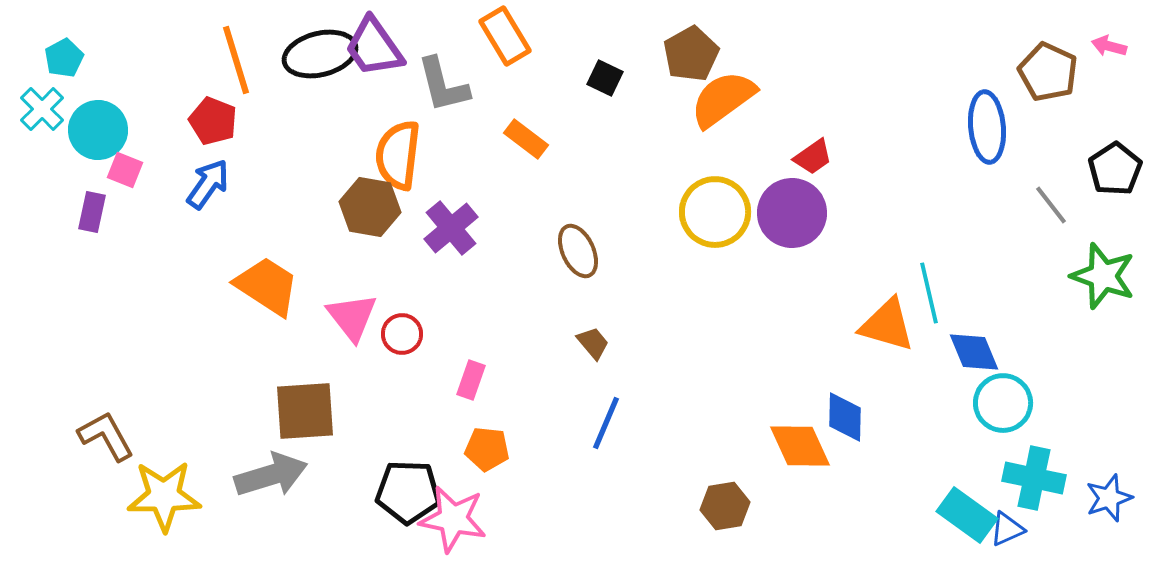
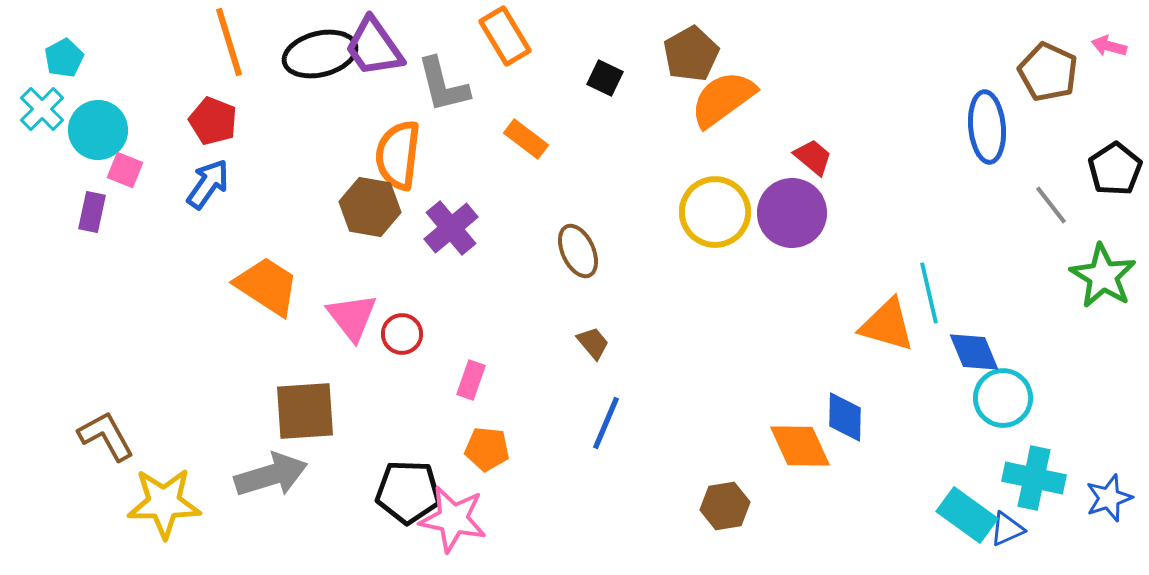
orange line at (236, 60): moved 7 px left, 18 px up
red trapezoid at (813, 157): rotated 105 degrees counterclockwise
green star at (1103, 276): rotated 12 degrees clockwise
cyan circle at (1003, 403): moved 5 px up
yellow star at (164, 496): moved 7 px down
